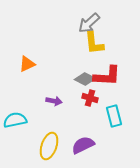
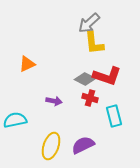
red L-shape: rotated 16 degrees clockwise
yellow ellipse: moved 2 px right
